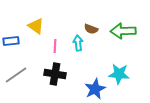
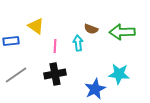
green arrow: moved 1 px left, 1 px down
black cross: rotated 20 degrees counterclockwise
